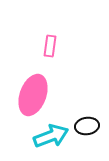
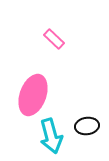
pink rectangle: moved 4 px right, 7 px up; rotated 55 degrees counterclockwise
cyan arrow: rotated 96 degrees clockwise
